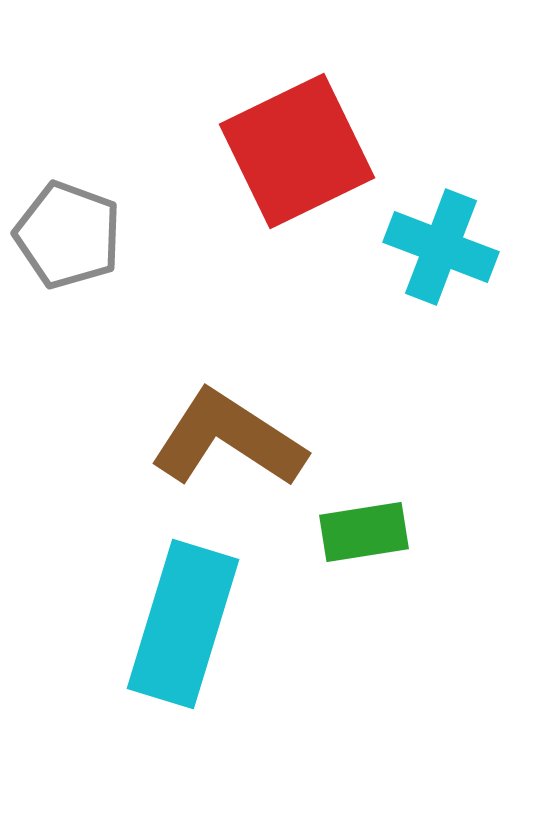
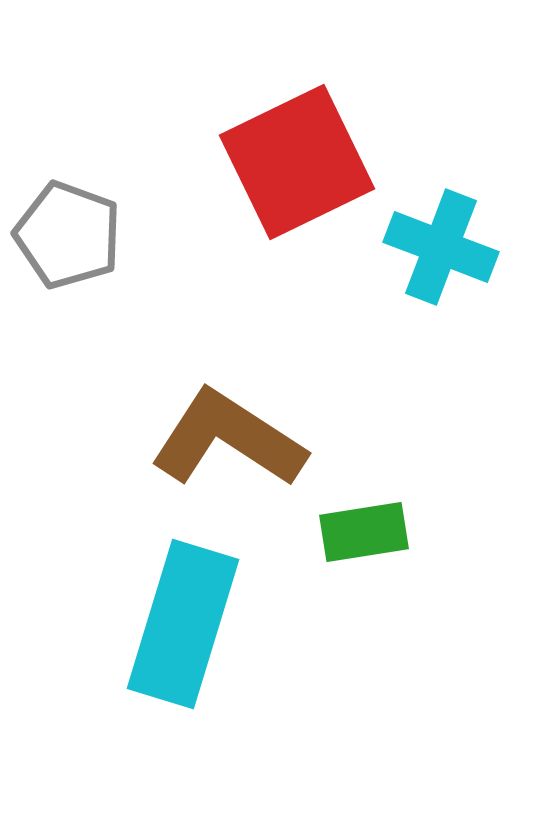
red square: moved 11 px down
